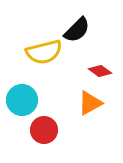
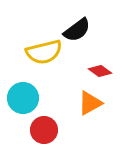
black semicircle: rotated 8 degrees clockwise
cyan circle: moved 1 px right, 2 px up
